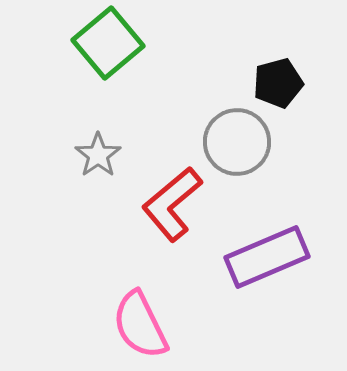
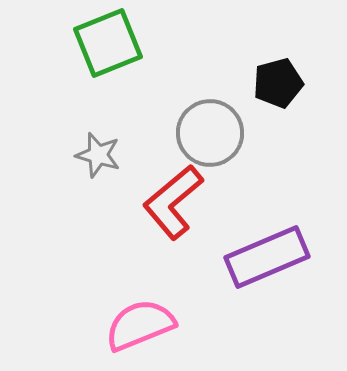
green square: rotated 18 degrees clockwise
gray circle: moved 27 px left, 9 px up
gray star: rotated 21 degrees counterclockwise
red L-shape: moved 1 px right, 2 px up
pink semicircle: rotated 94 degrees clockwise
